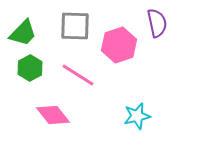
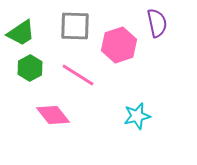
green trapezoid: moved 2 px left; rotated 12 degrees clockwise
